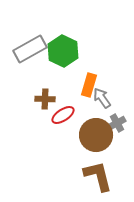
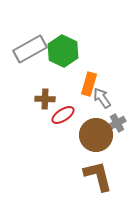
orange rectangle: moved 1 px up
